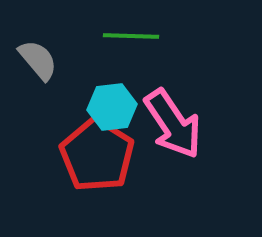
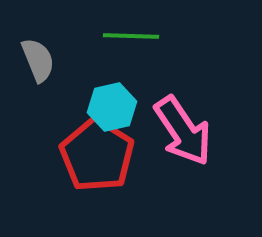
gray semicircle: rotated 18 degrees clockwise
cyan hexagon: rotated 6 degrees counterclockwise
pink arrow: moved 10 px right, 7 px down
